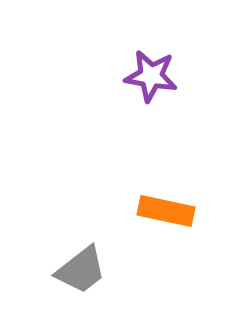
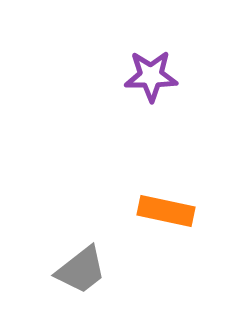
purple star: rotated 10 degrees counterclockwise
